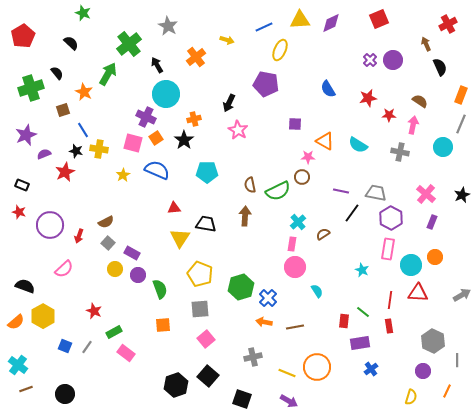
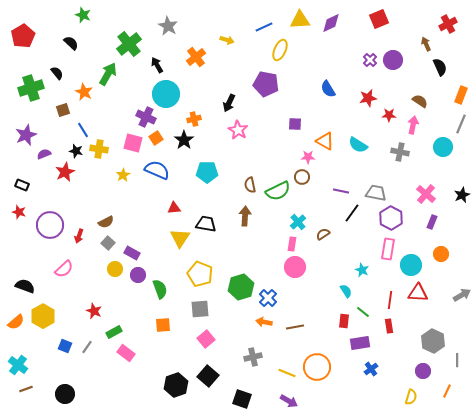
green star at (83, 13): moved 2 px down
orange circle at (435, 257): moved 6 px right, 3 px up
cyan semicircle at (317, 291): moved 29 px right
